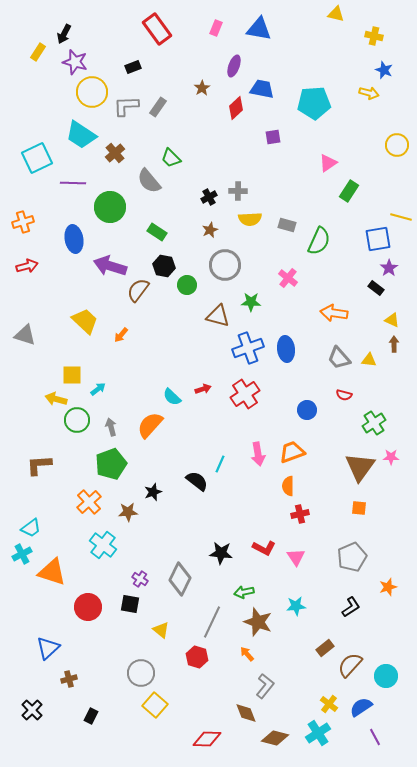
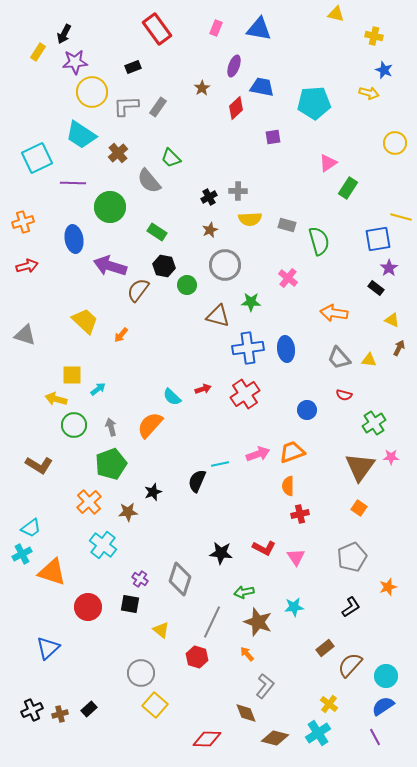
purple star at (75, 62): rotated 20 degrees counterclockwise
blue trapezoid at (262, 89): moved 2 px up
yellow circle at (397, 145): moved 2 px left, 2 px up
brown cross at (115, 153): moved 3 px right
green rectangle at (349, 191): moved 1 px left, 3 px up
green semicircle at (319, 241): rotated 40 degrees counterclockwise
brown arrow at (394, 344): moved 5 px right, 4 px down; rotated 28 degrees clockwise
blue cross at (248, 348): rotated 12 degrees clockwise
green circle at (77, 420): moved 3 px left, 5 px down
pink arrow at (258, 454): rotated 100 degrees counterclockwise
cyan line at (220, 464): rotated 54 degrees clockwise
brown L-shape at (39, 465): rotated 144 degrees counterclockwise
black semicircle at (197, 481): rotated 105 degrees counterclockwise
orange square at (359, 508): rotated 28 degrees clockwise
gray diamond at (180, 579): rotated 8 degrees counterclockwise
cyan star at (296, 606): moved 2 px left, 1 px down
brown cross at (69, 679): moved 9 px left, 35 px down
blue semicircle at (361, 707): moved 22 px right, 1 px up
black cross at (32, 710): rotated 20 degrees clockwise
black rectangle at (91, 716): moved 2 px left, 7 px up; rotated 21 degrees clockwise
